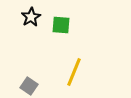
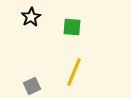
green square: moved 11 px right, 2 px down
gray square: moved 3 px right; rotated 30 degrees clockwise
